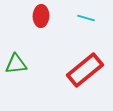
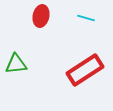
red ellipse: rotated 10 degrees clockwise
red rectangle: rotated 6 degrees clockwise
